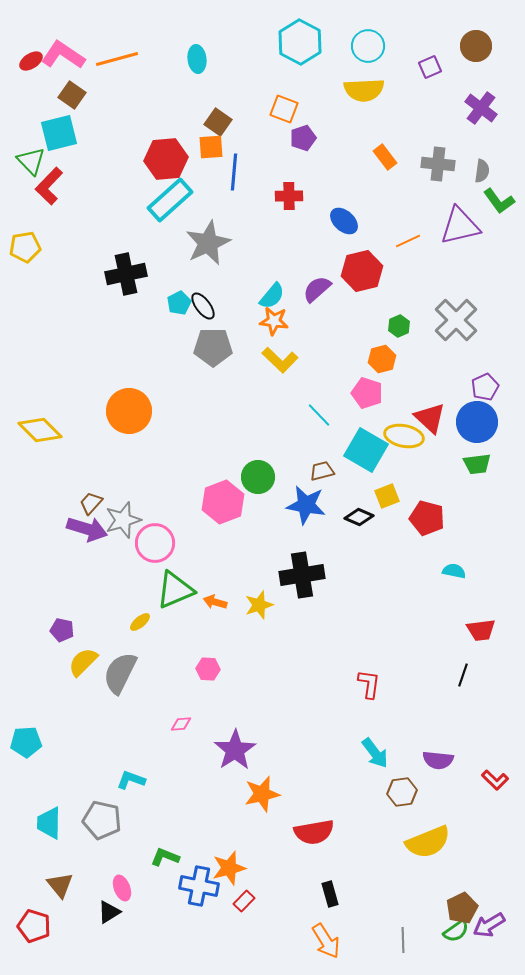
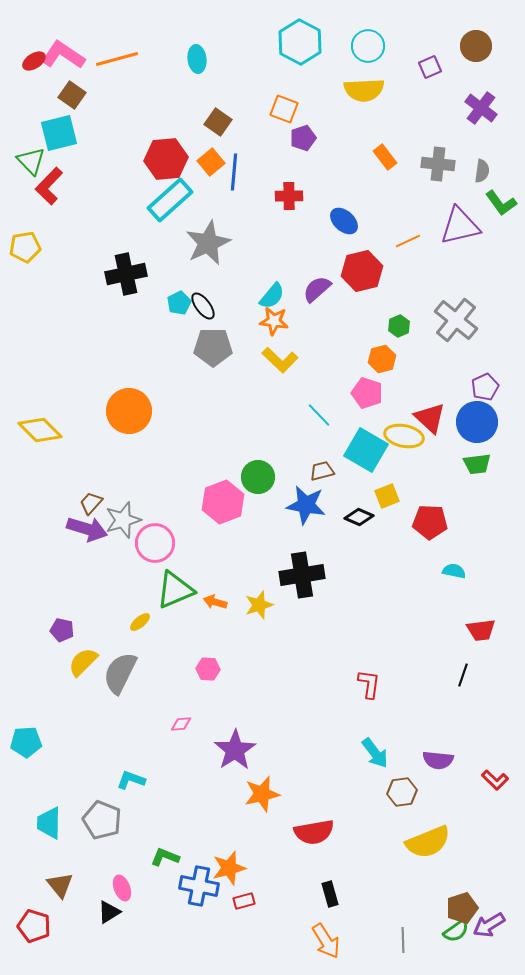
red ellipse at (31, 61): moved 3 px right
orange square at (211, 147): moved 15 px down; rotated 36 degrees counterclockwise
green L-shape at (499, 201): moved 2 px right, 2 px down
gray cross at (456, 320): rotated 6 degrees counterclockwise
red pentagon at (427, 518): moved 3 px right, 4 px down; rotated 12 degrees counterclockwise
gray pentagon at (102, 820): rotated 9 degrees clockwise
red rectangle at (244, 901): rotated 30 degrees clockwise
brown pentagon at (462, 908): rotated 8 degrees clockwise
